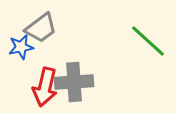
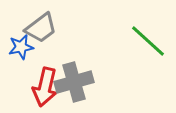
gray cross: rotated 12 degrees counterclockwise
